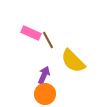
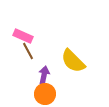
pink rectangle: moved 8 px left, 3 px down
brown line: moved 20 px left, 11 px down
purple arrow: rotated 12 degrees counterclockwise
